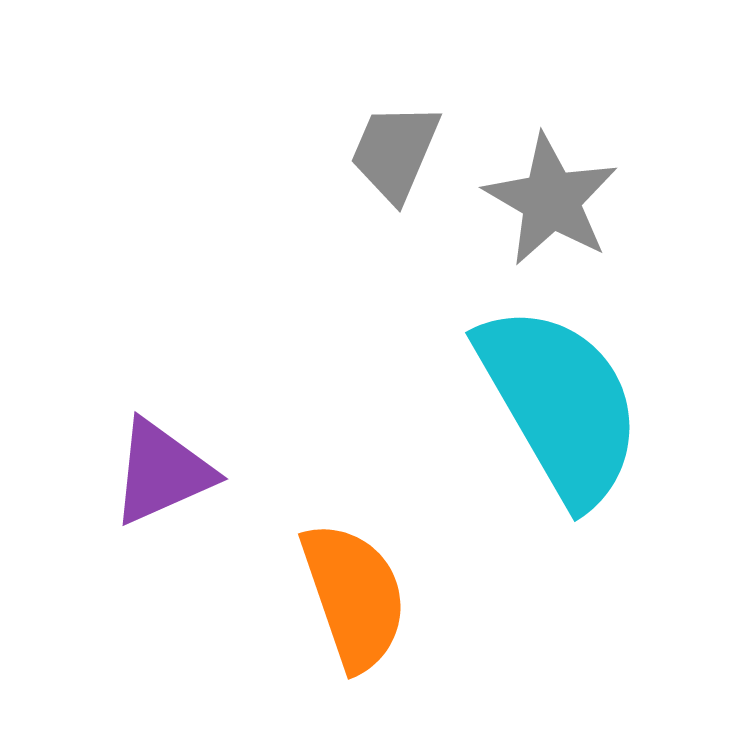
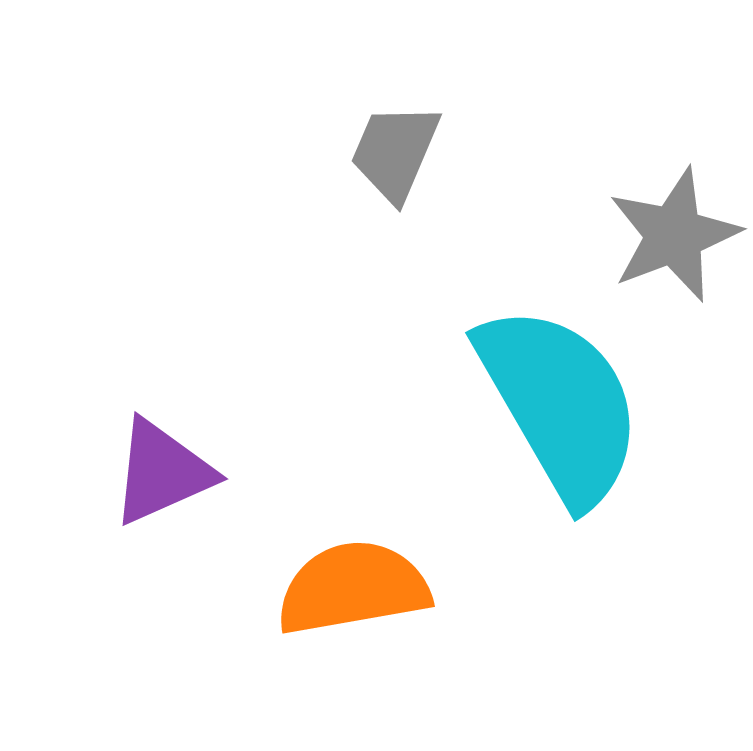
gray star: moved 123 px right, 35 px down; rotated 21 degrees clockwise
orange semicircle: moved 1 px left, 8 px up; rotated 81 degrees counterclockwise
